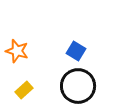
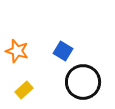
blue square: moved 13 px left
black circle: moved 5 px right, 4 px up
